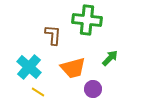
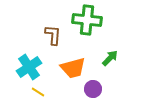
cyan cross: rotated 15 degrees clockwise
